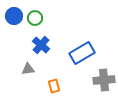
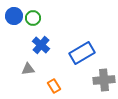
green circle: moved 2 px left
orange rectangle: rotated 16 degrees counterclockwise
